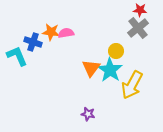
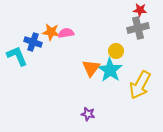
gray cross: rotated 25 degrees clockwise
yellow arrow: moved 8 px right
